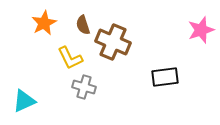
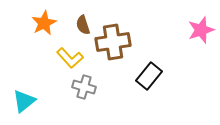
brown cross: rotated 32 degrees counterclockwise
yellow L-shape: rotated 16 degrees counterclockwise
black rectangle: moved 16 px left, 1 px up; rotated 44 degrees counterclockwise
cyan triangle: rotated 15 degrees counterclockwise
